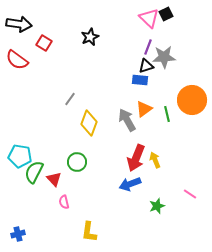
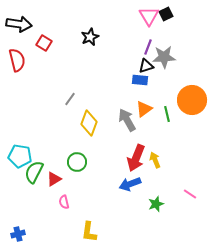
pink triangle: moved 2 px up; rotated 15 degrees clockwise
red semicircle: rotated 140 degrees counterclockwise
red triangle: rotated 42 degrees clockwise
green star: moved 1 px left, 2 px up
